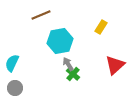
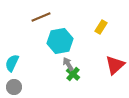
brown line: moved 2 px down
gray circle: moved 1 px left, 1 px up
